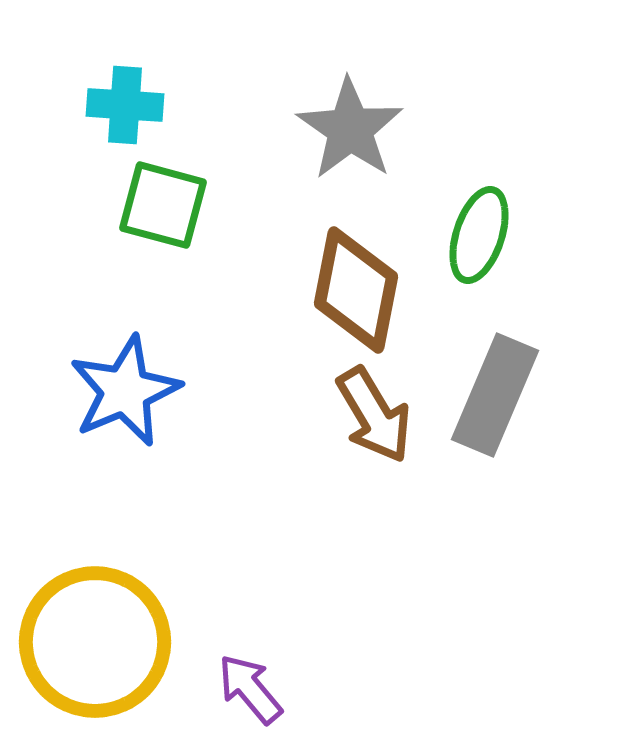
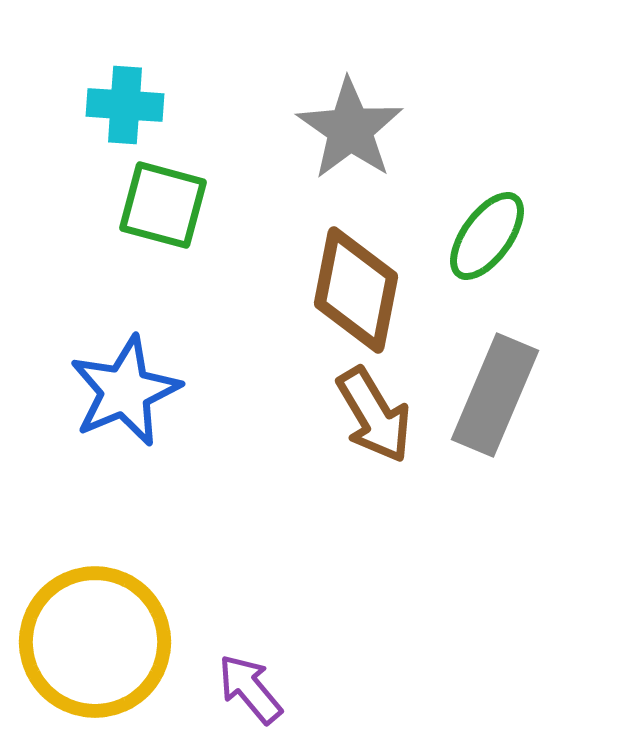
green ellipse: moved 8 px right, 1 px down; rotated 18 degrees clockwise
